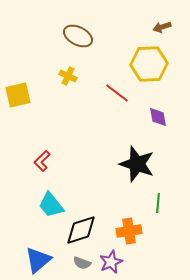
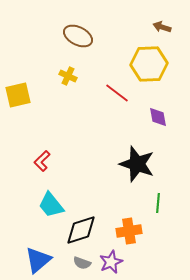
brown arrow: rotated 36 degrees clockwise
